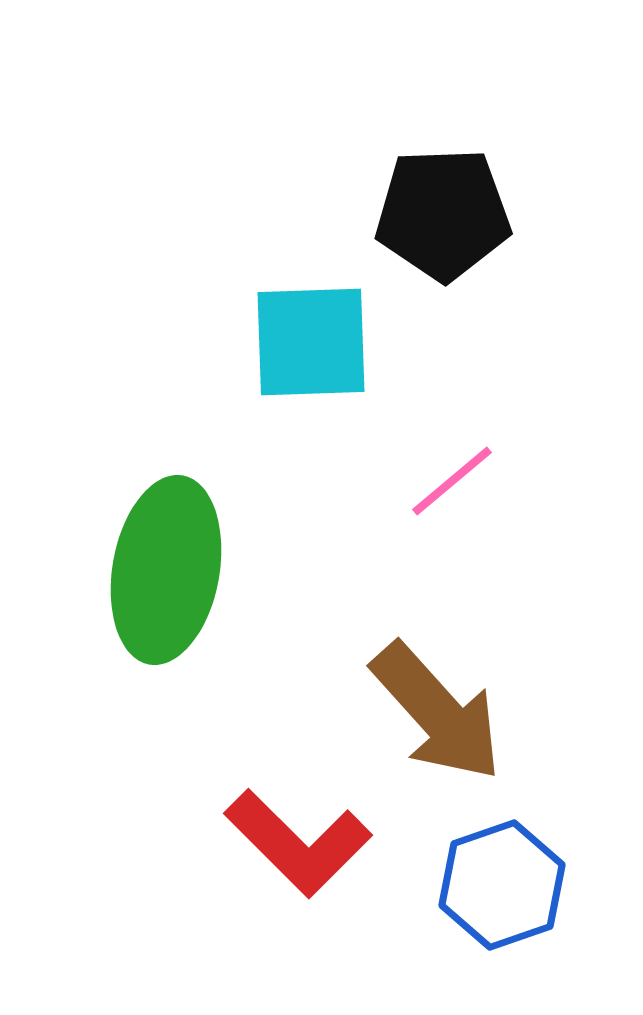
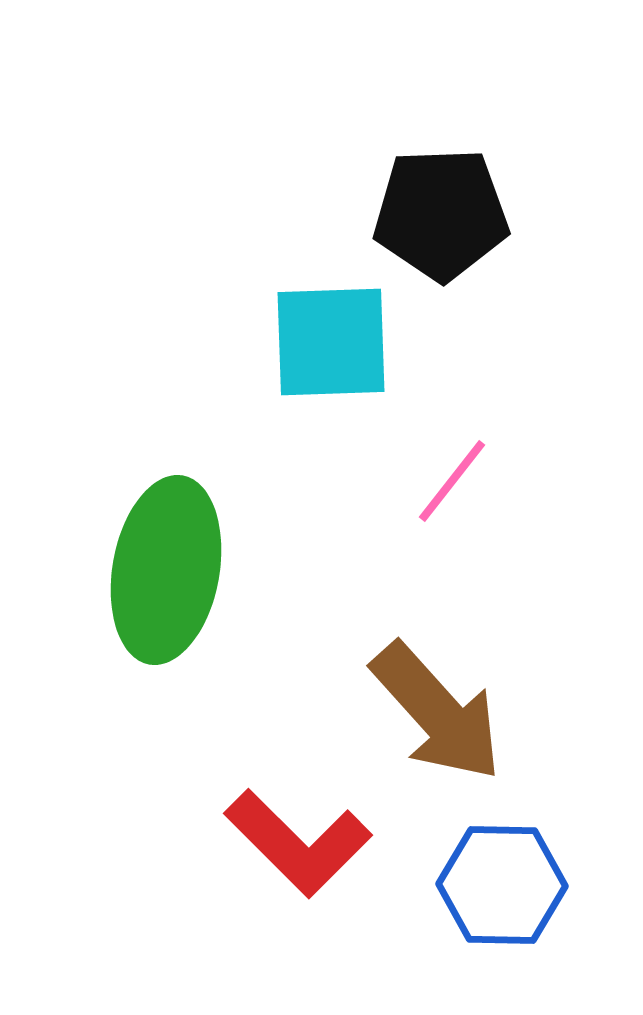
black pentagon: moved 2 px left
cyan square: moved 20 px right
pink line: rotated 12 degrees counterclockwise
blue hexagon: rotated 20 degrees clockwise
